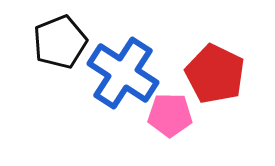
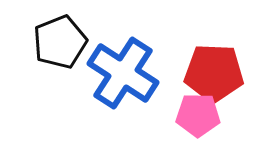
red pentagon: moved 1 px left, 1 px up; rotated 24 degrees counterclockwise
pink pentagon: moved 28 px right
